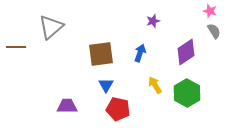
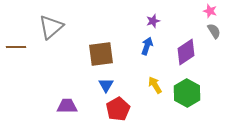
blue arrow: moved 7 px right, 7 px up
red pentagon: rotated 30 degrees clockwise
